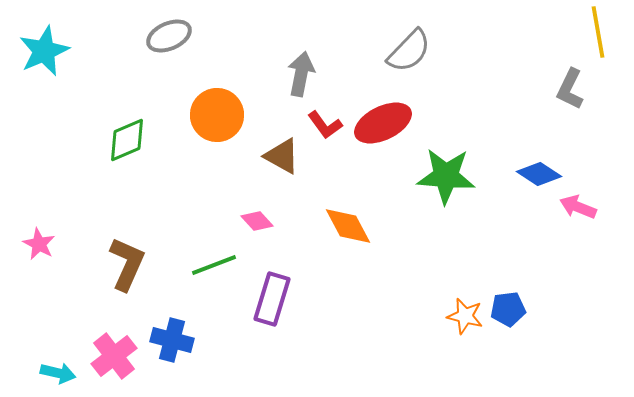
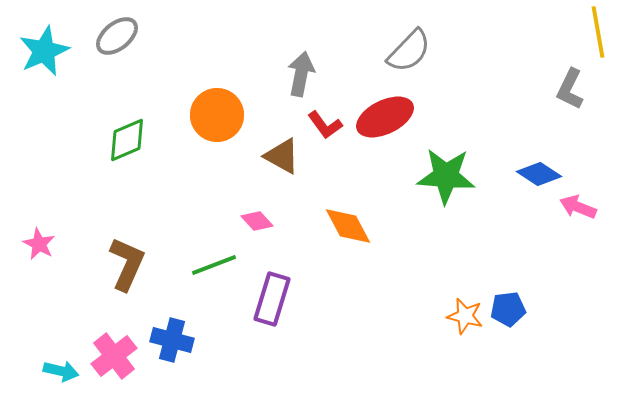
gray ellipse: moved 52 px left; rotated 15 degrees counterclockwise
red ellipse: moved 2 px right, 6 px up
cyan arrow: moved 3 px right, 2 px up
